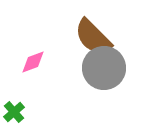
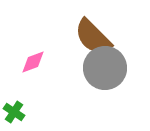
gray circle: moved 1 px right
green cross: rotated 15 degrees counterclockwise
